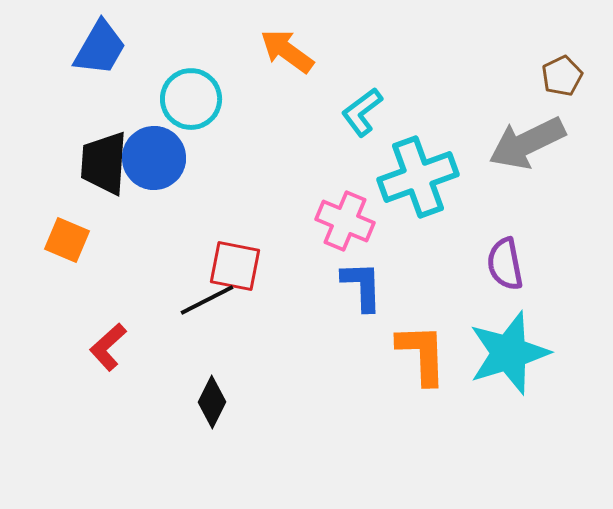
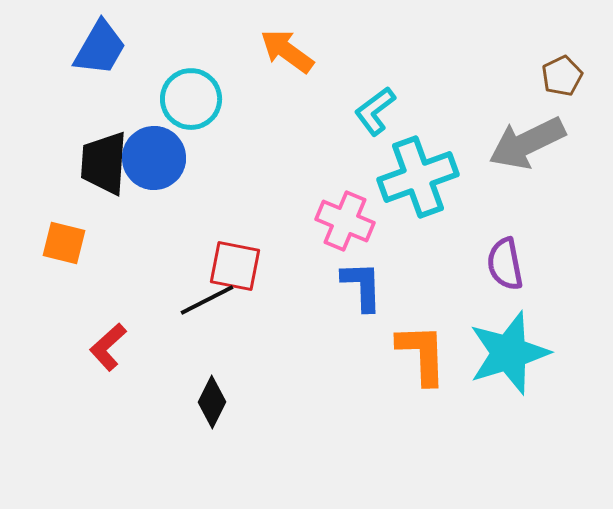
cyan L-shape: moved 13 px right, 1 px up
orange square: moved 3 px left, 3 px down; rotated 9 degrees counterclockwise
